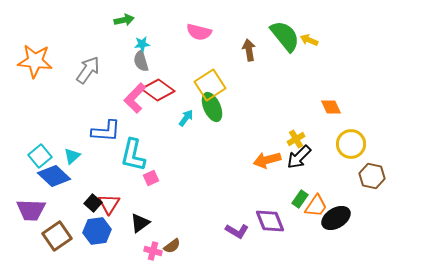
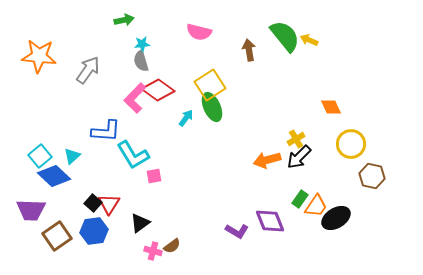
orange star: moved 4 px right, 5 px up
cyan L-shape: rotated 44 degrees counterclockwise
pink square: moved 3 px right, 2 px up; rotated 14 degrees clockwise
blue hexagon: moved 3 px left
